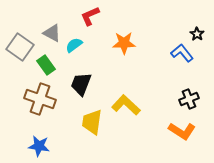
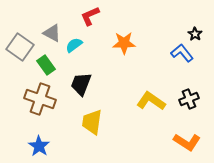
black star: moved 2 px left
yellow L-shape: moved 25 px right, 4 px up; rotated 8 degrees counterclockwise
orange L-shape: moved 5 px right, 11 px down
blue star: rotated 25 degrees clockwise
